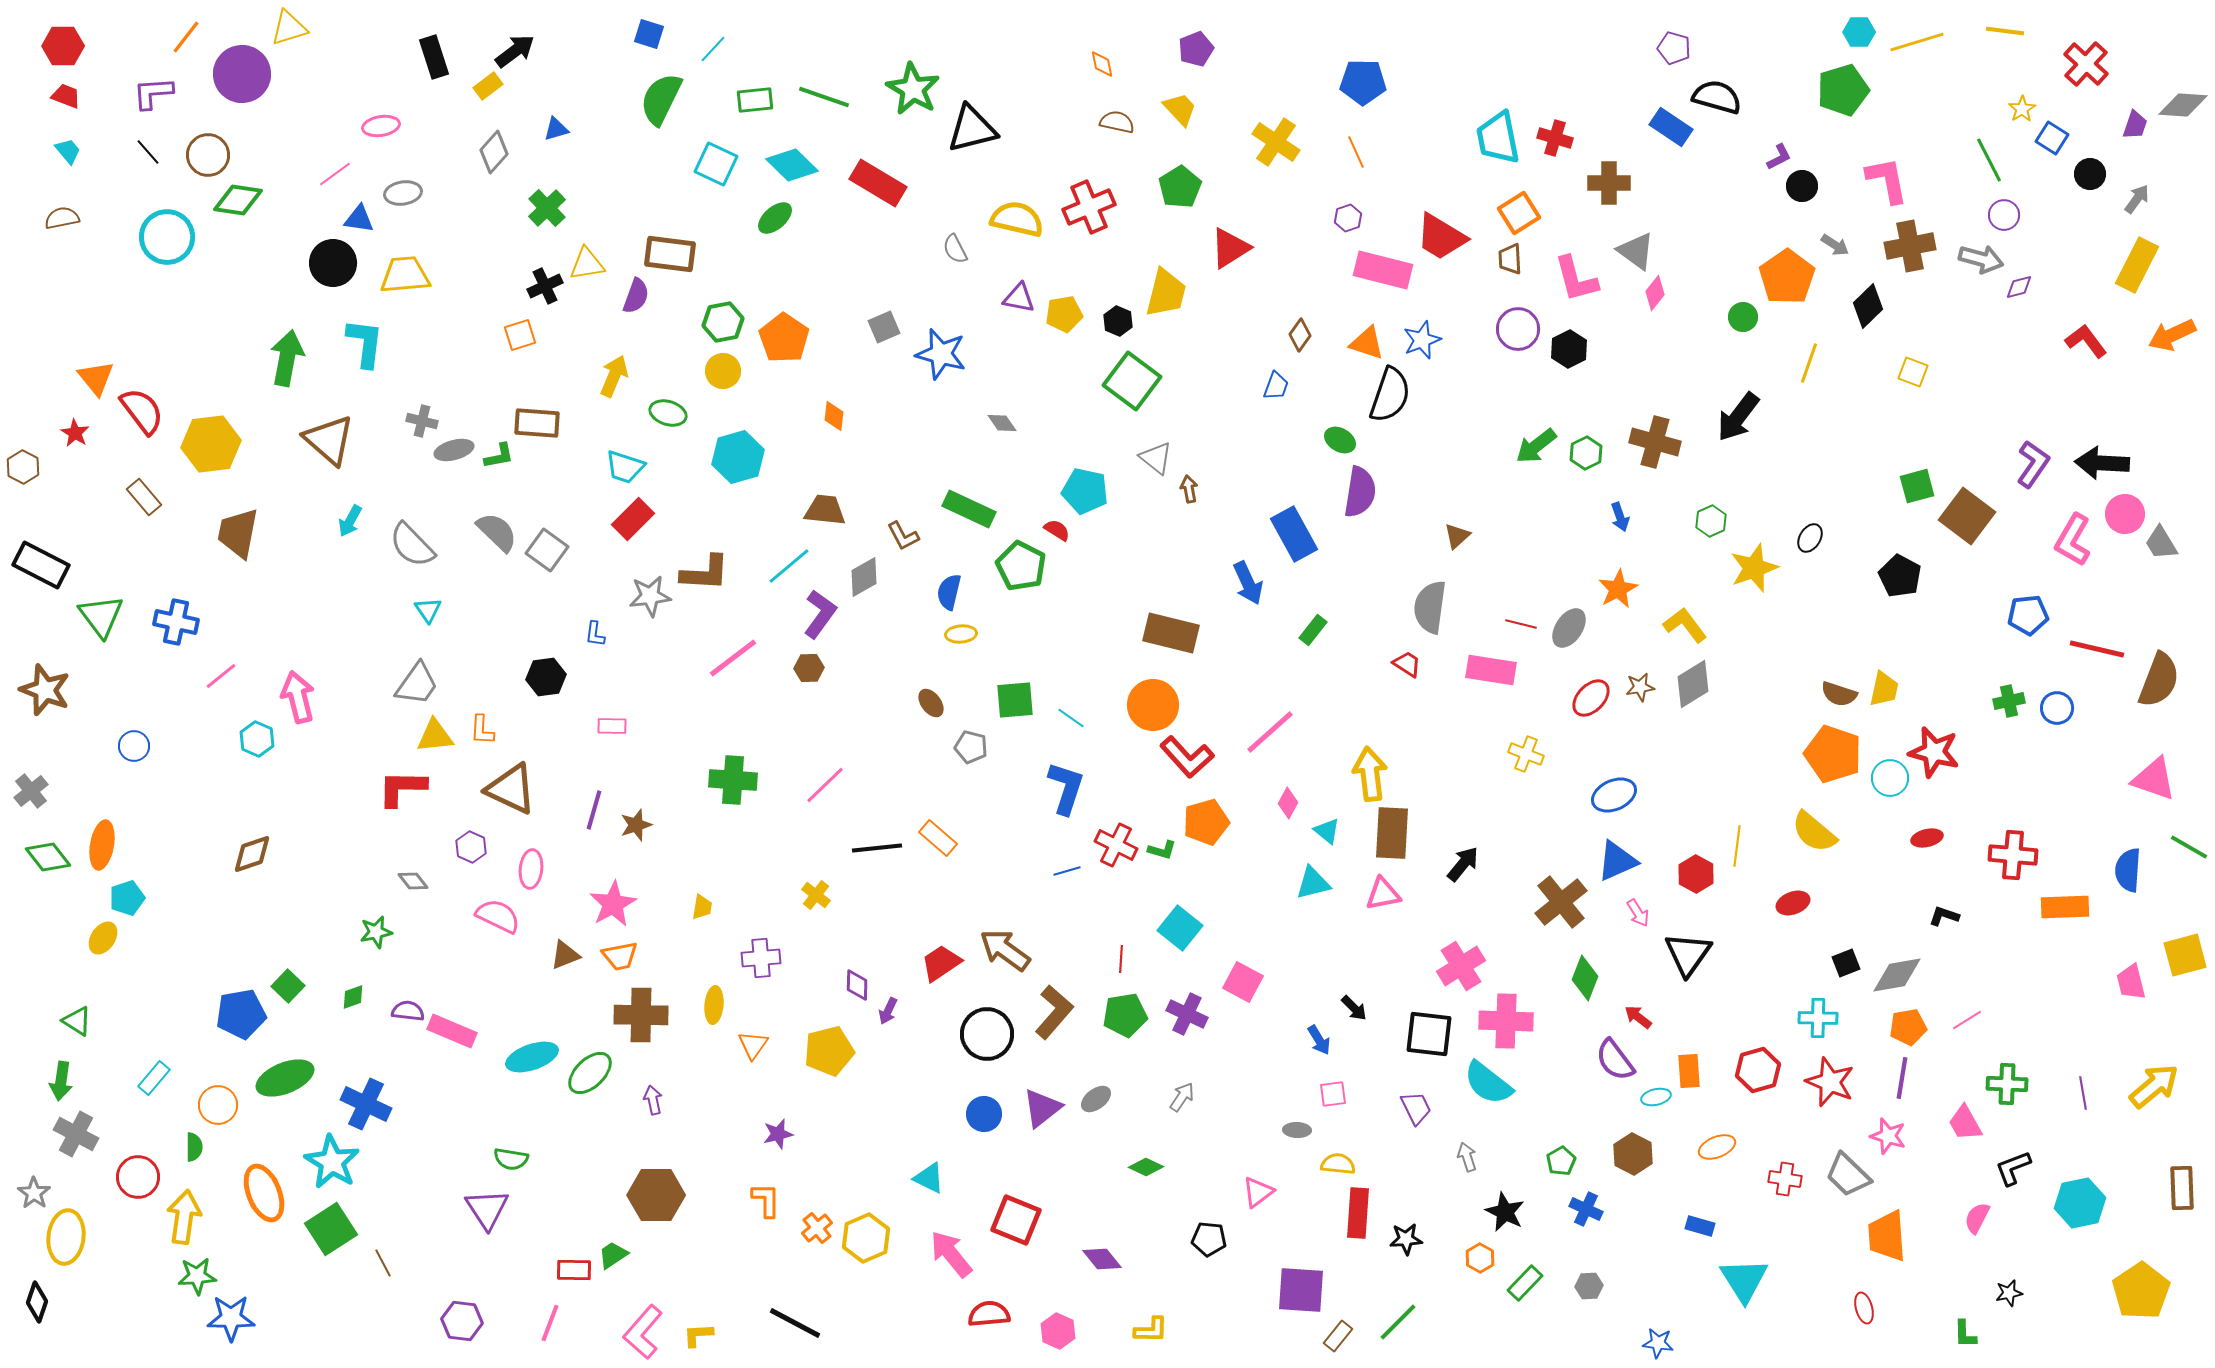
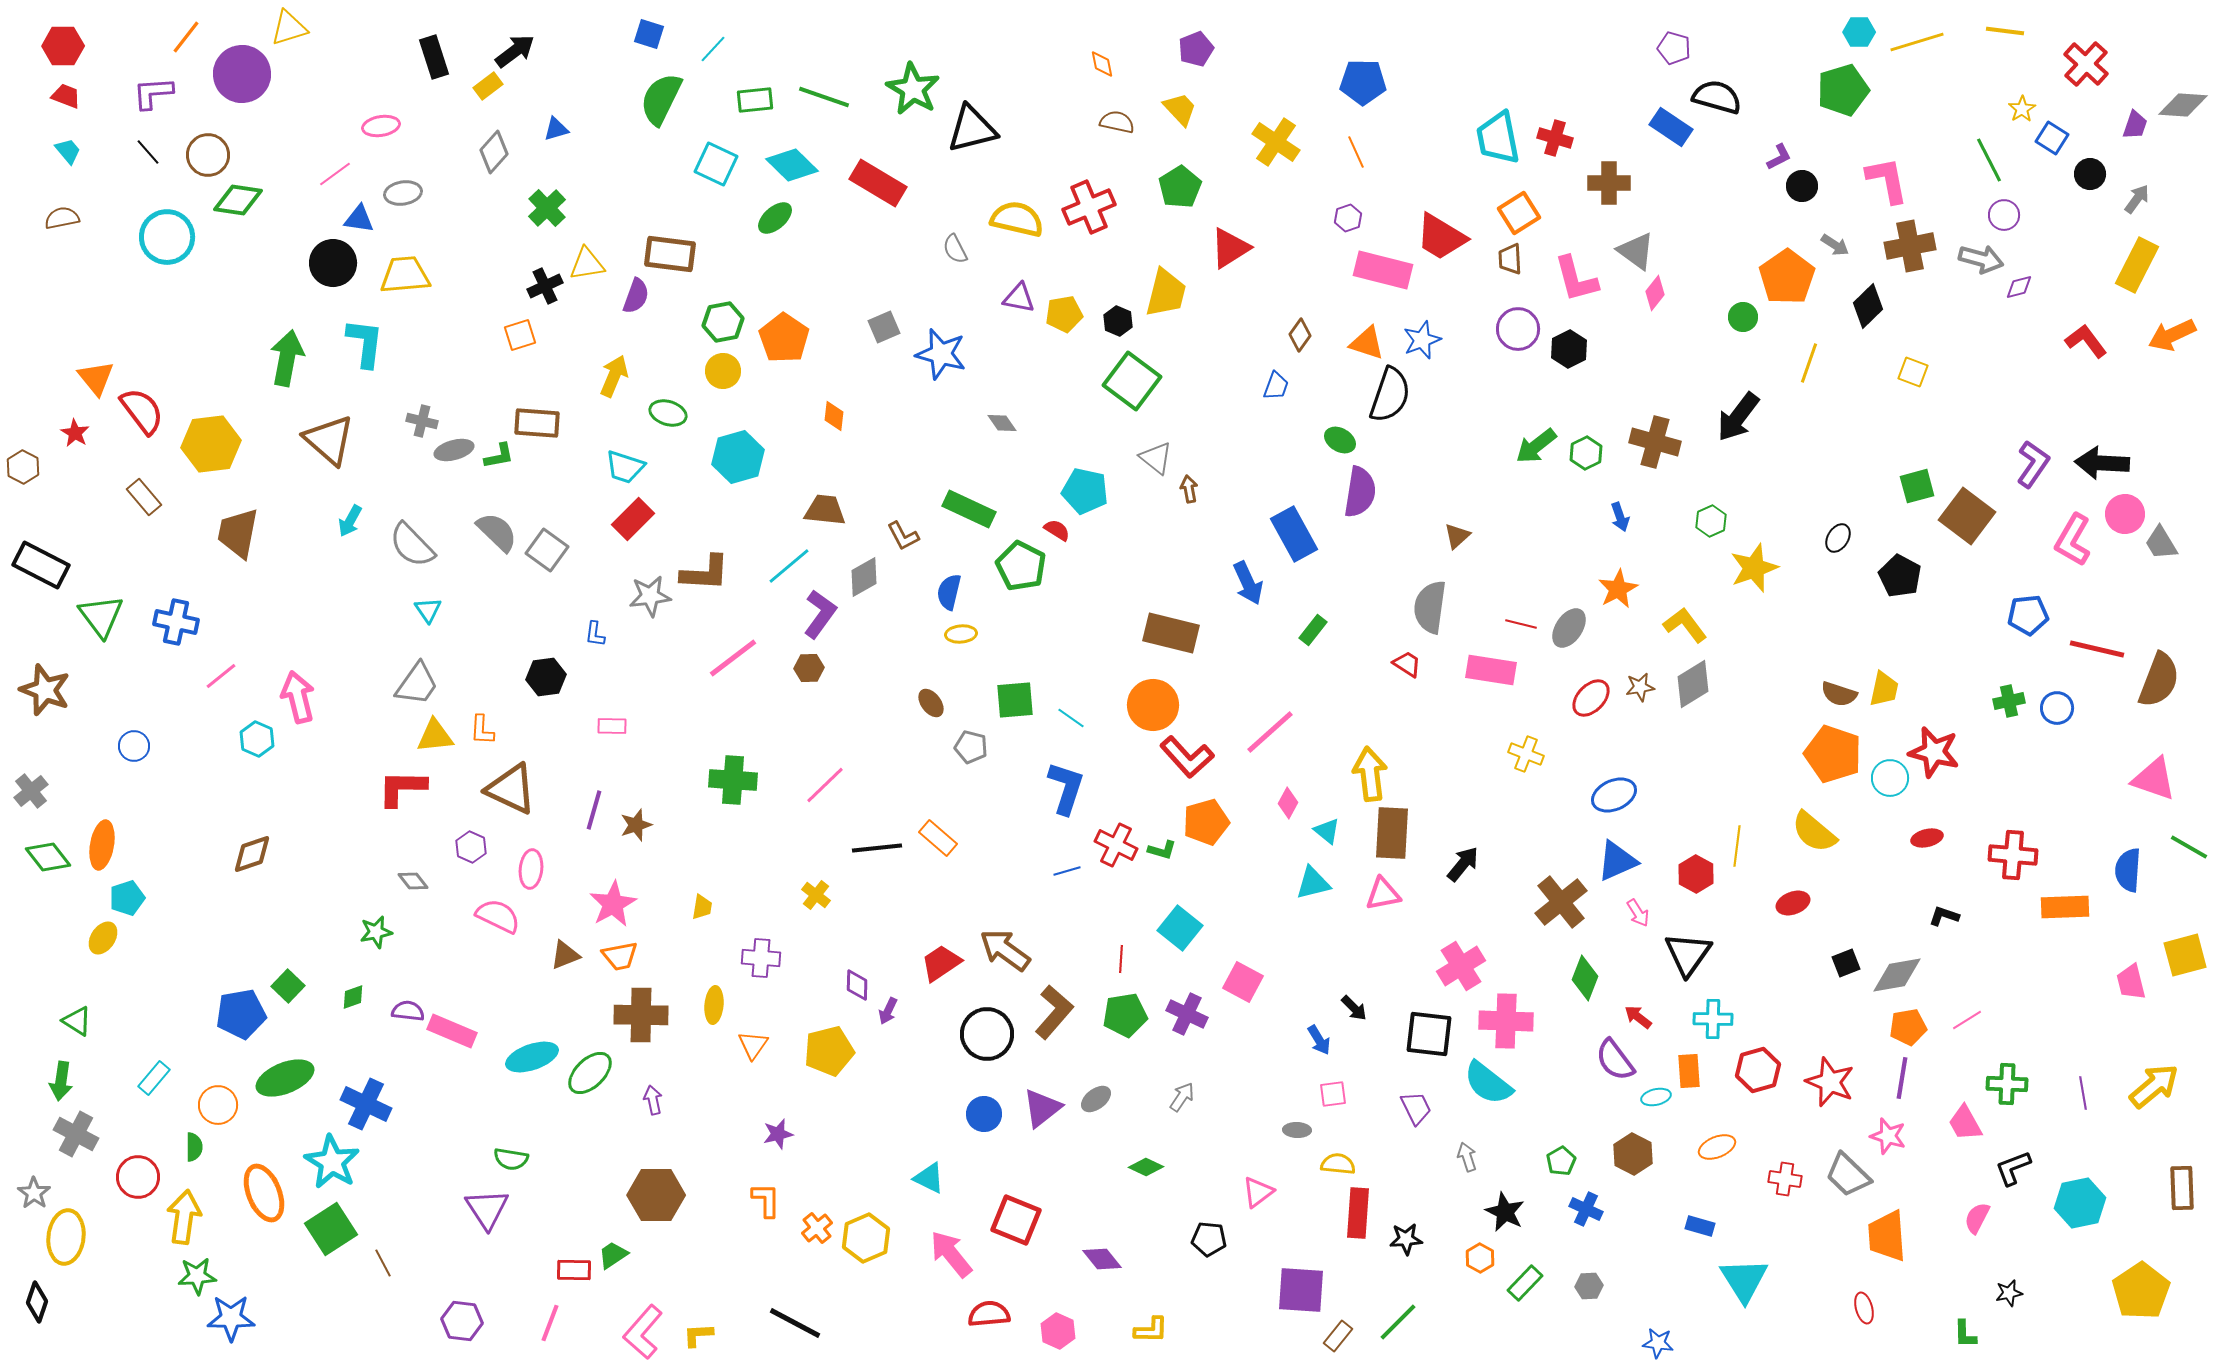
black ellipse at (1810, 538): moved 28 px right
purple cross at (761, 958): rotated 9 degrees clockwise
cyan cross at (1818, 1018): moved 105 px left, 1 px down
